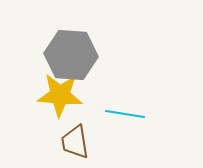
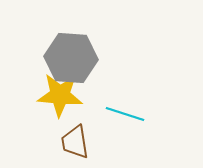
gray hexagon: moved 3 px down
cyan line: rotated 9 degrees clockwise
